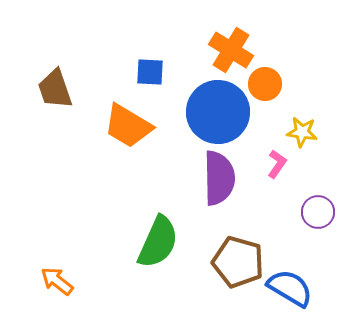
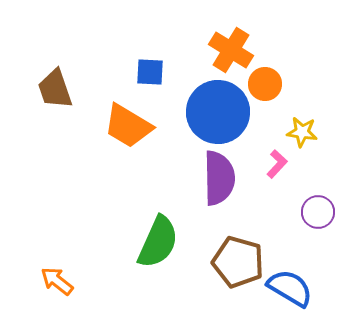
pink L-shape: rotated 8 degrees clockwise
